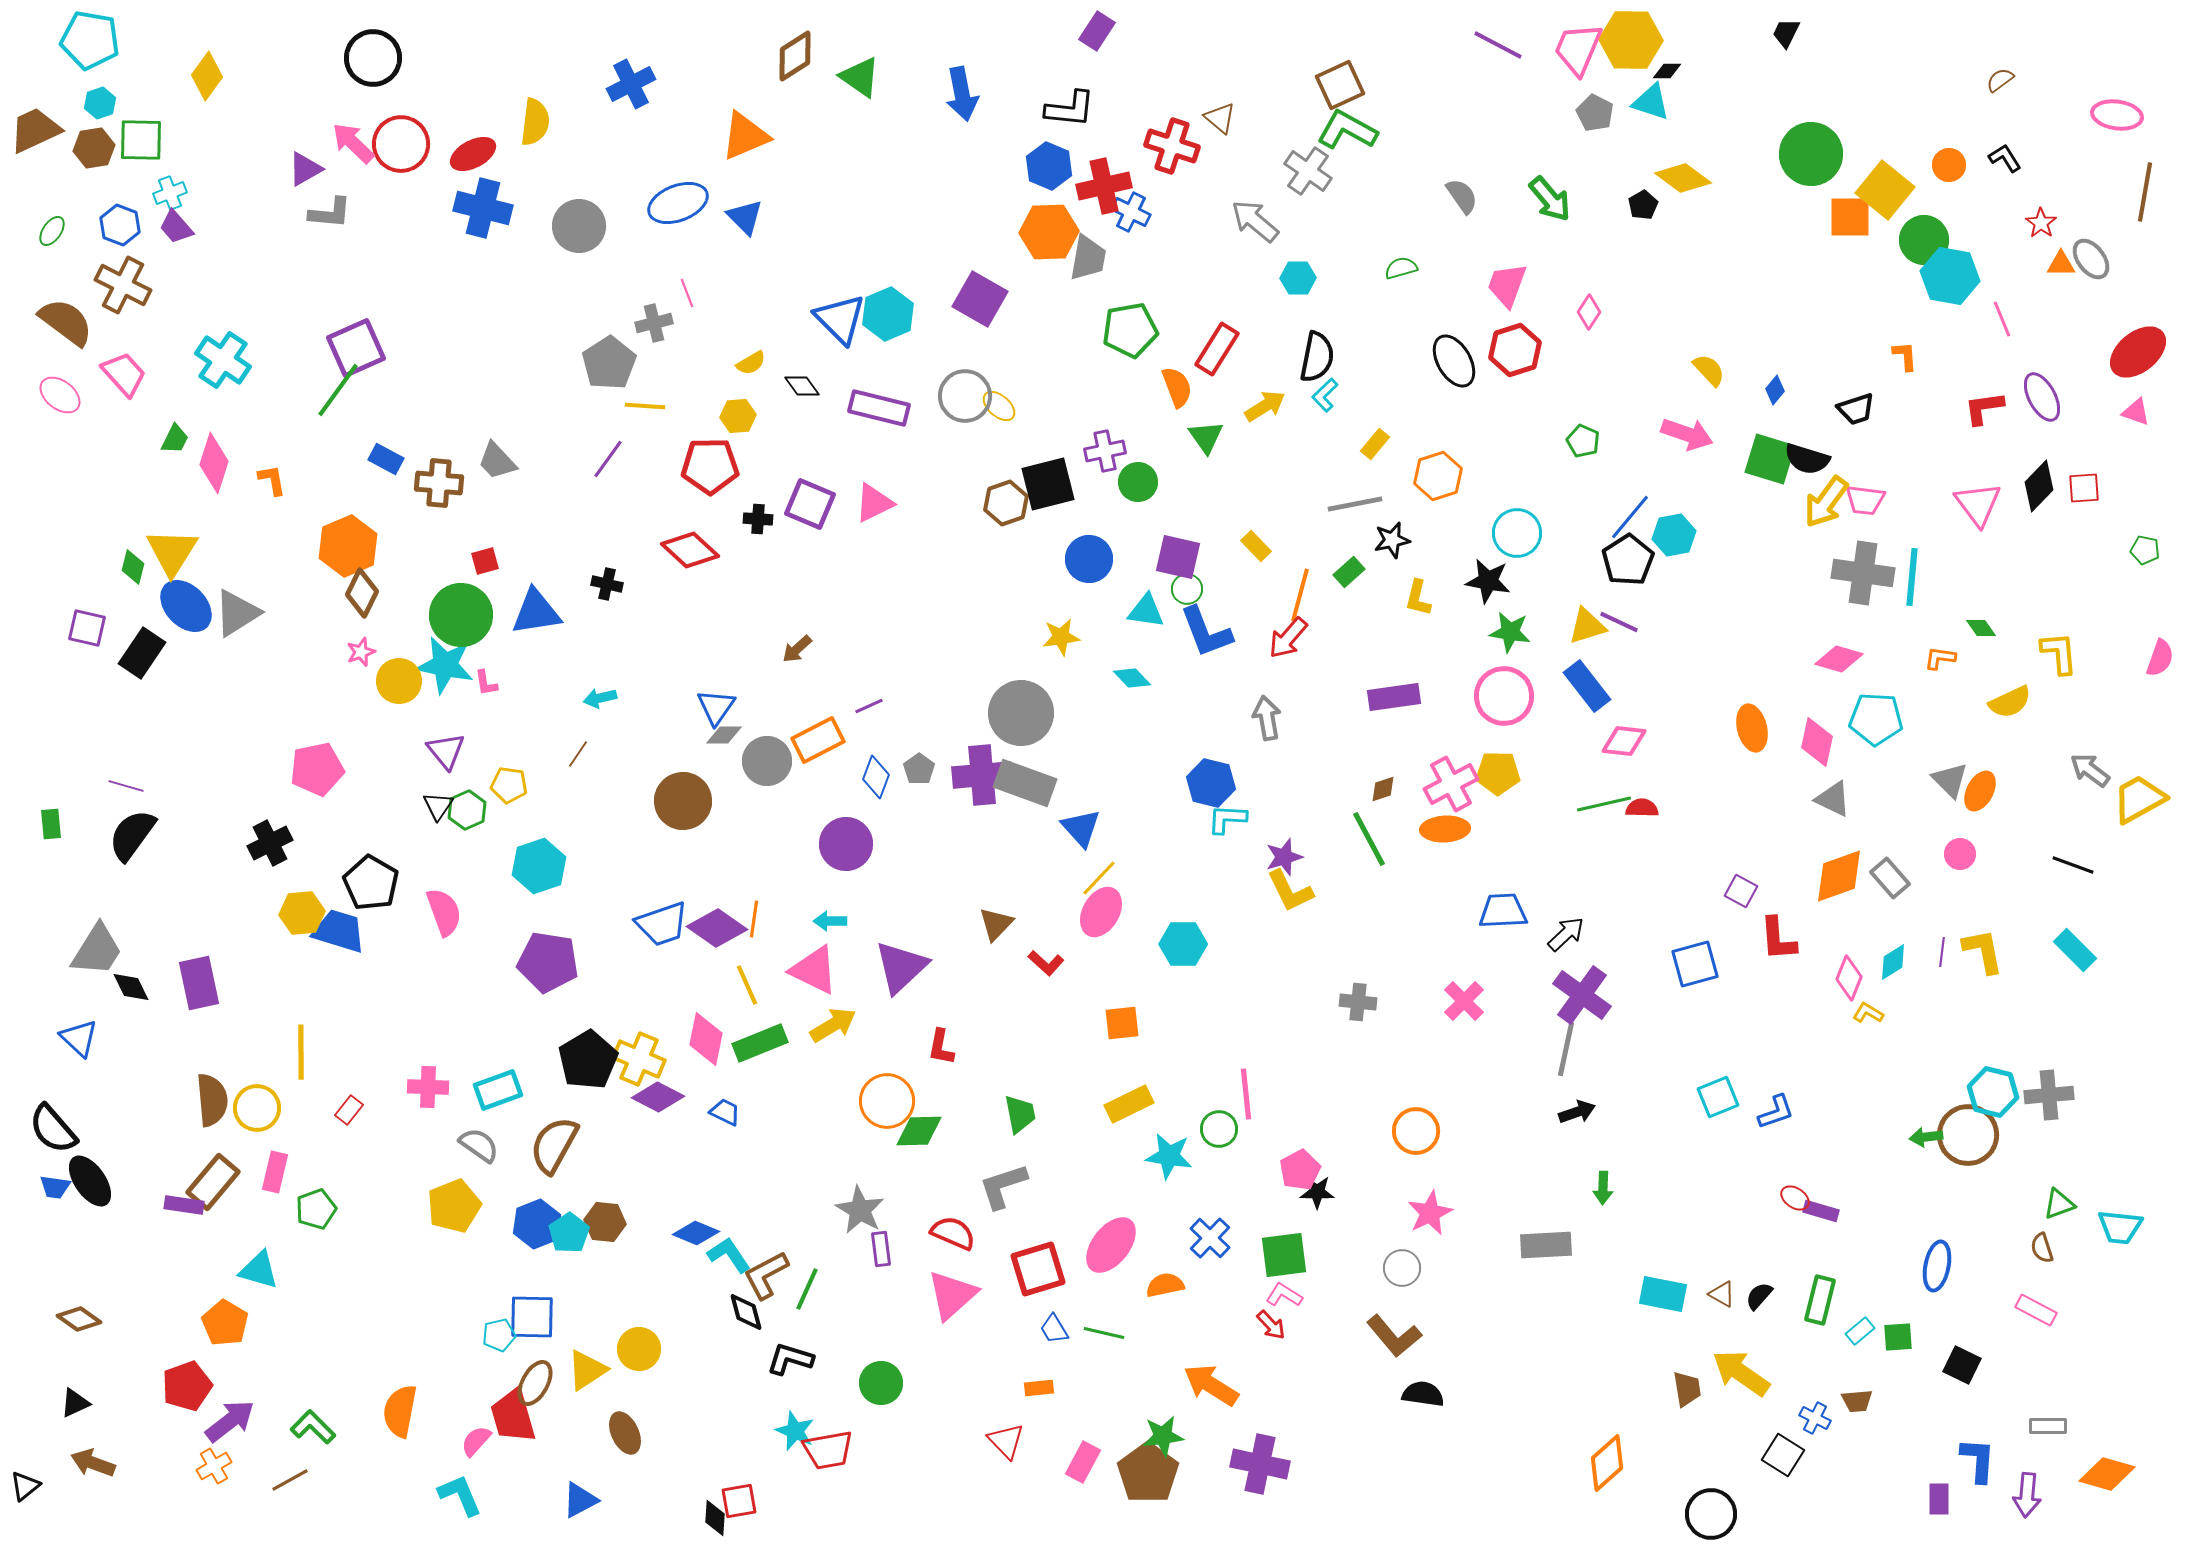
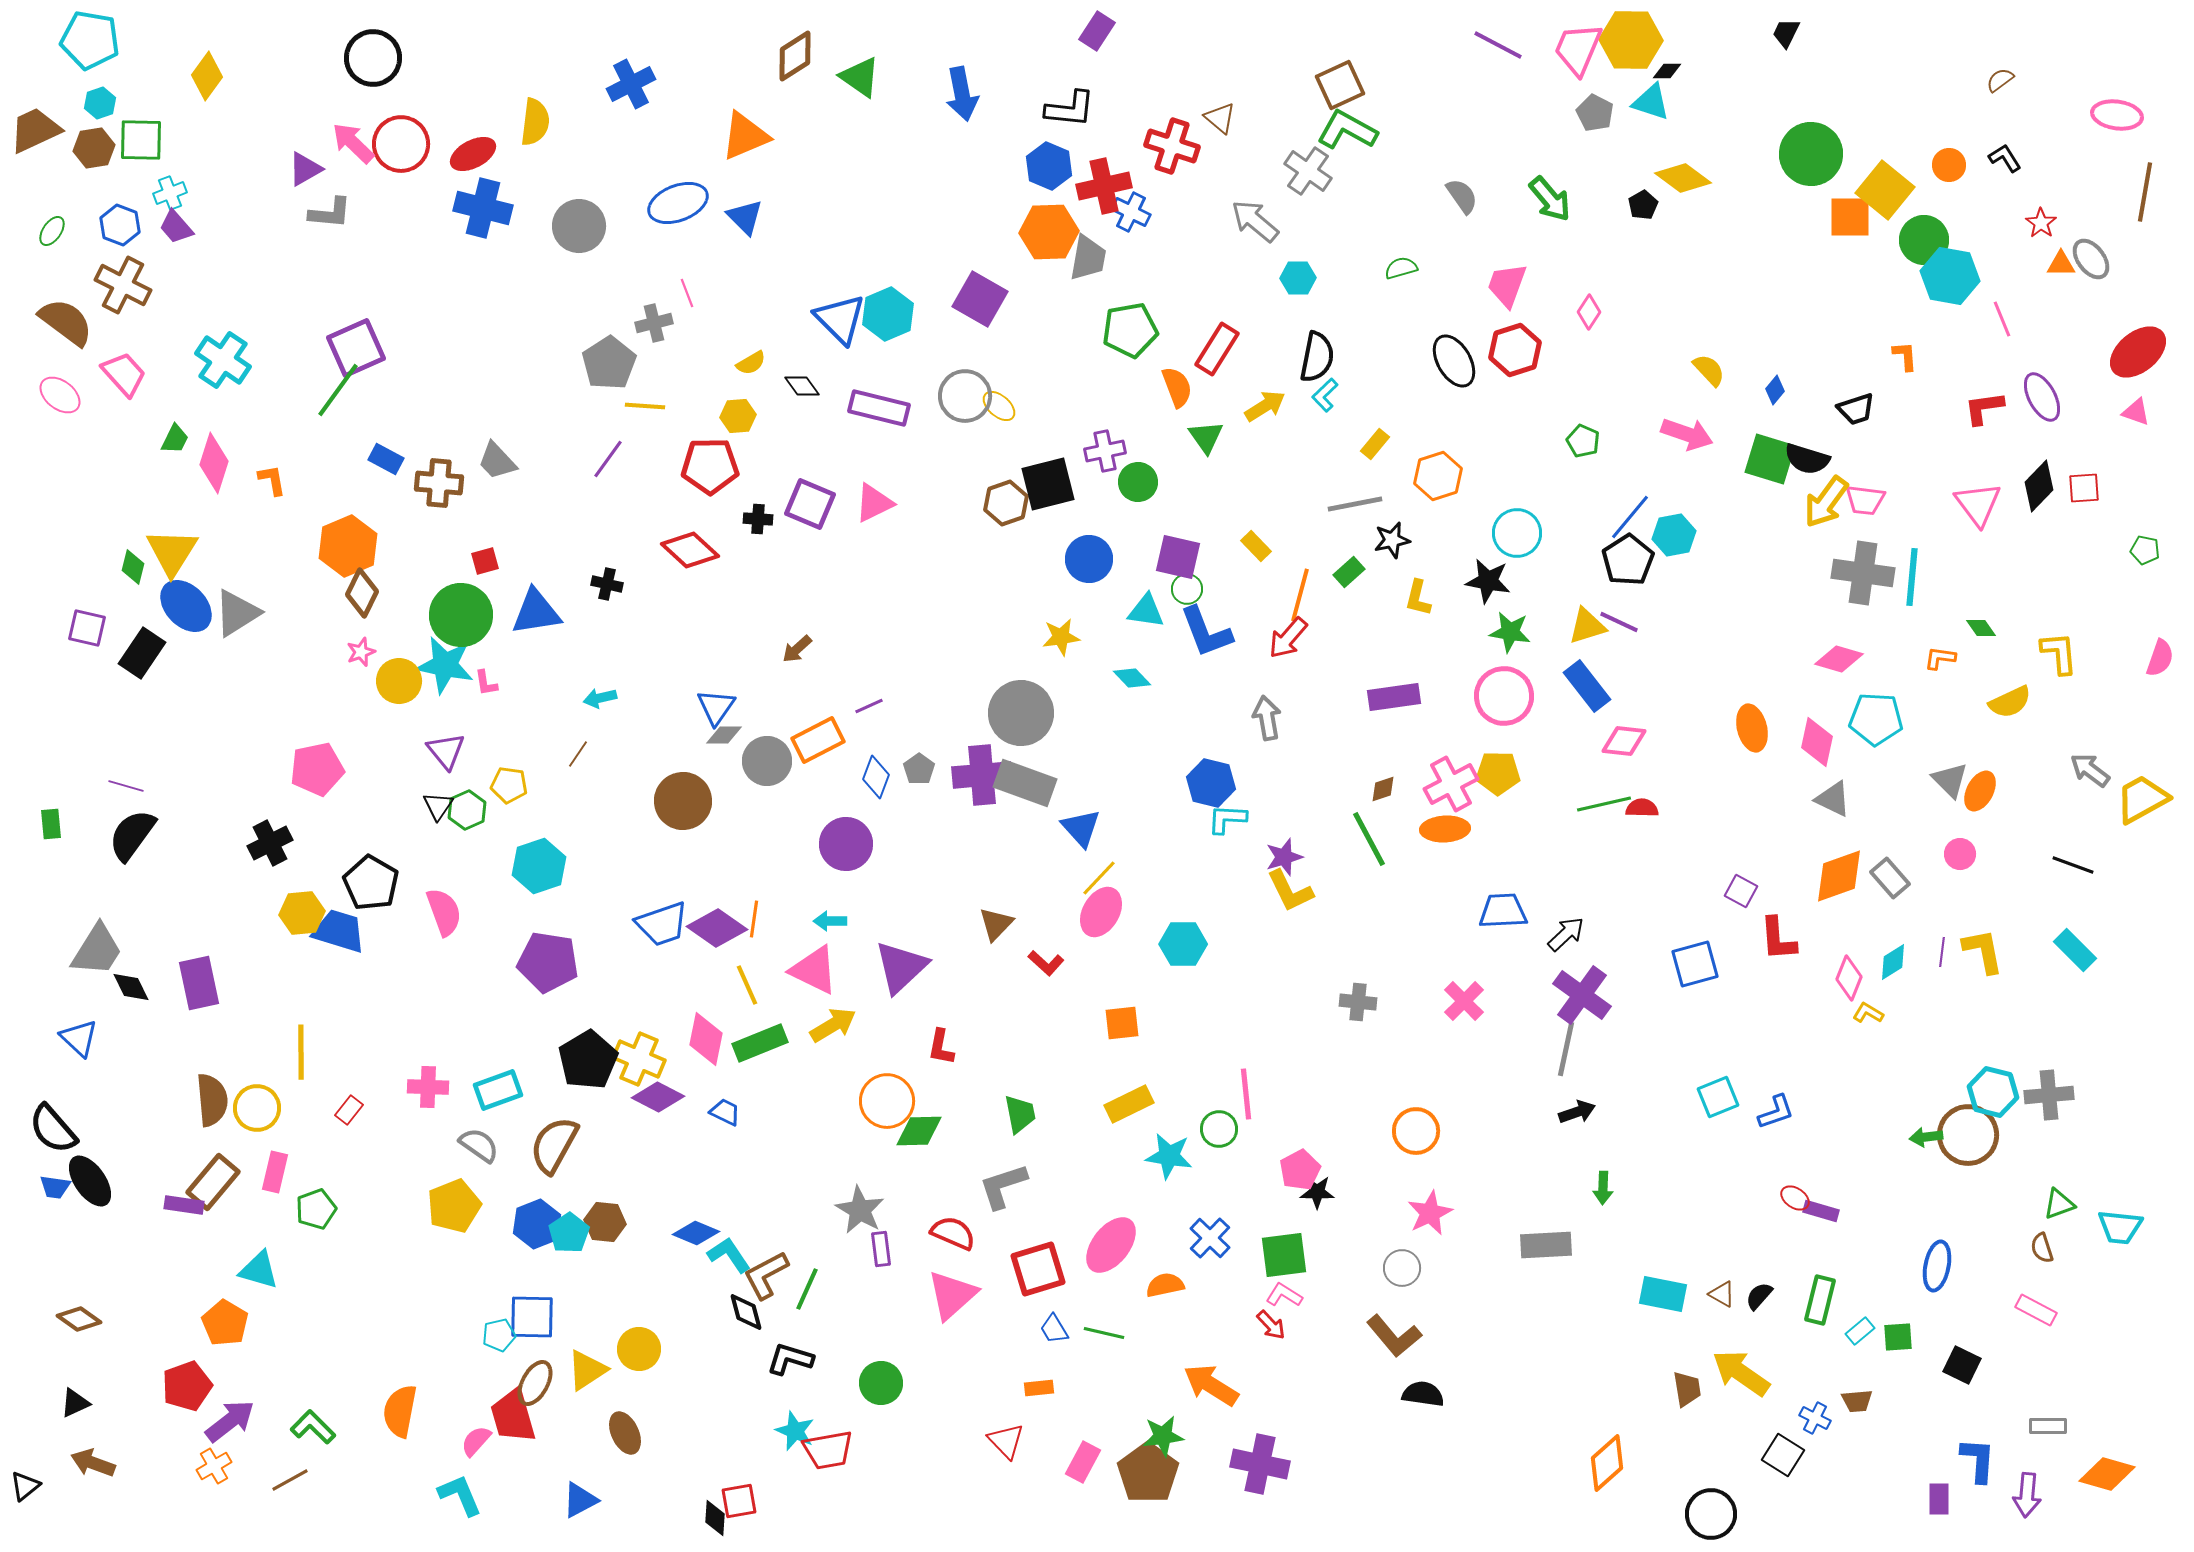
yellow trapezoid at (2139, 799): moved 3 px right
